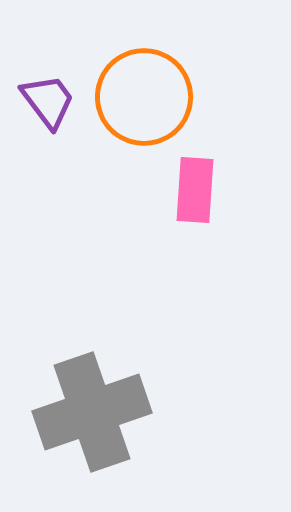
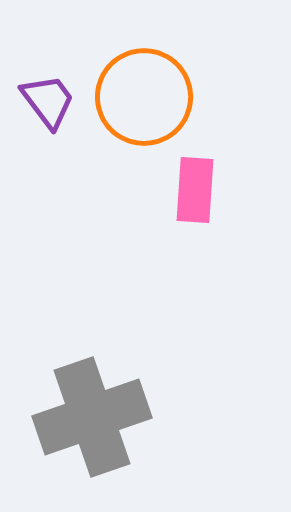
gray cross: moved 5 px down
